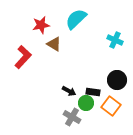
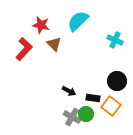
cyan semicircle: moved 2 px right, 2 px down
red star: rotated 24 degrees clockwise
brown triangle: rotated 14 degrees clockwise
red L-shape: moved 1 px right, 8 px up
black circle: moved 1 px down
black rectangle: moved 6 px down
green circle: moved 11 px down
